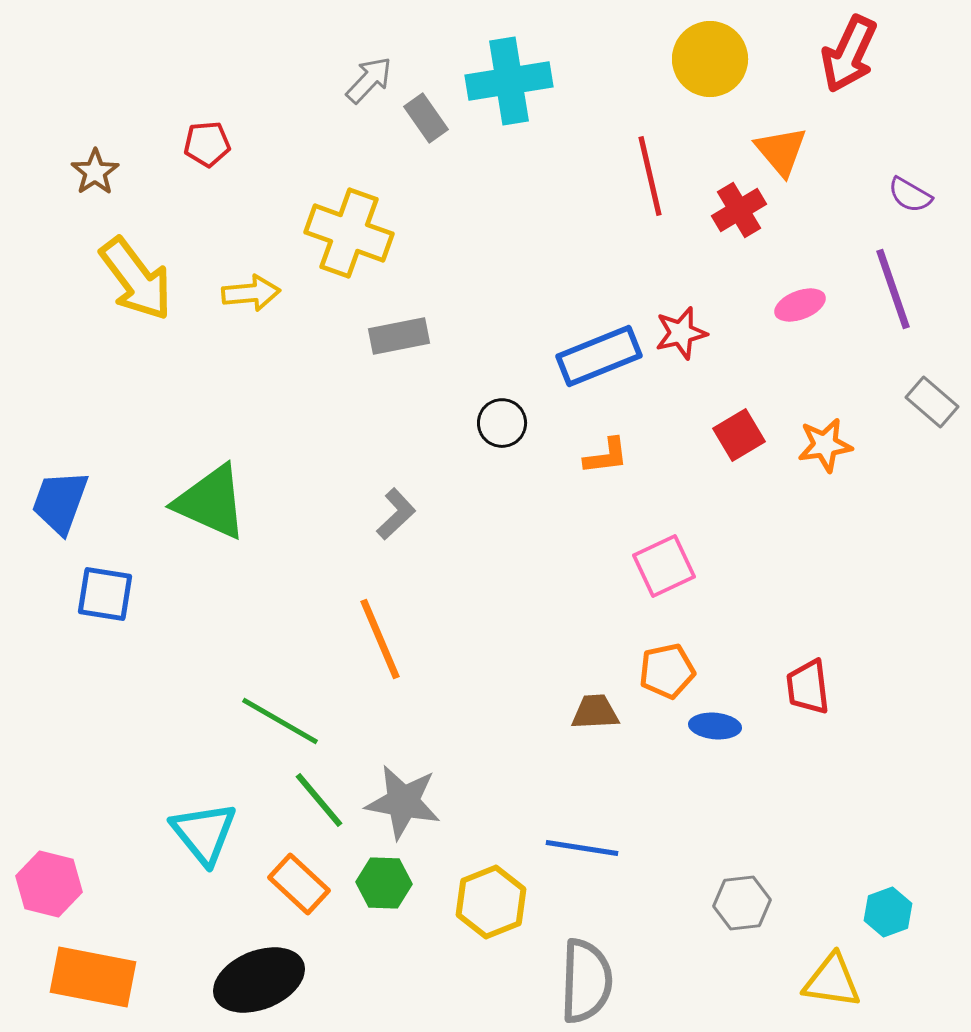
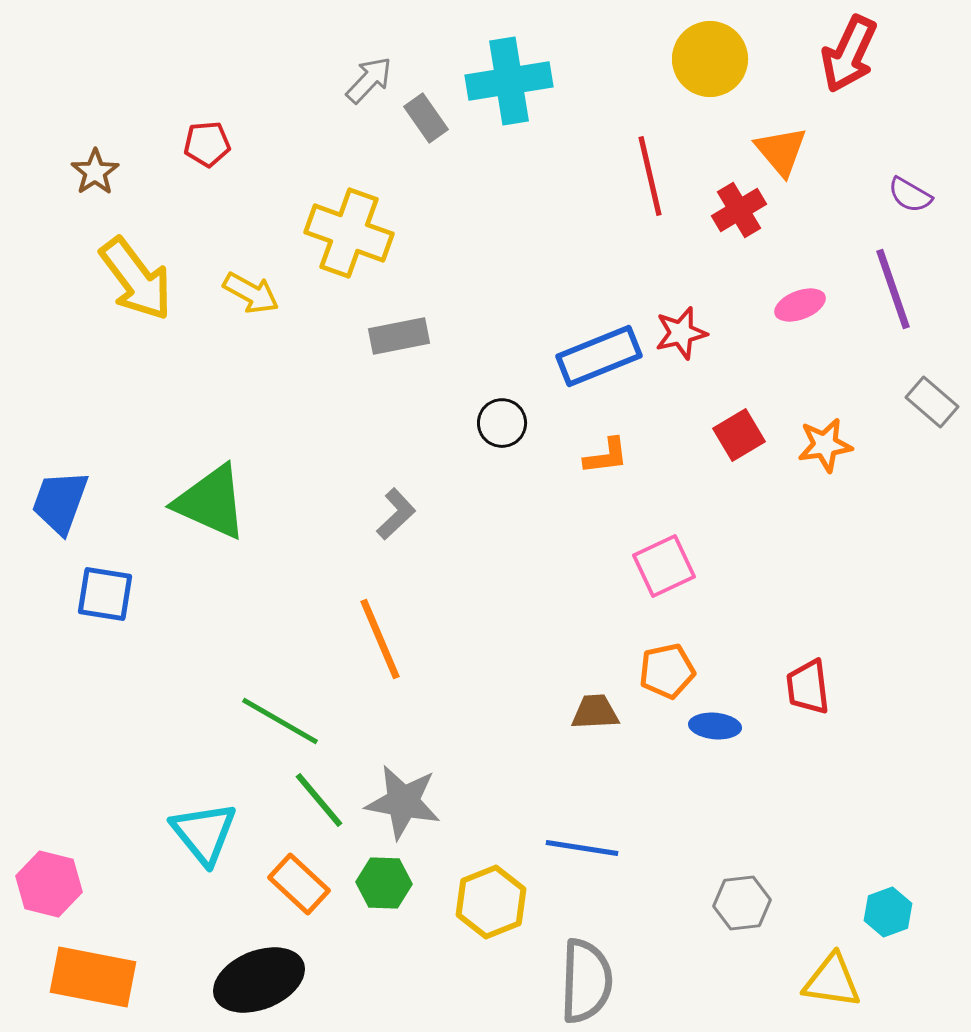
yellow arrow at (251, 293): rotated 34 degrees clockwise
